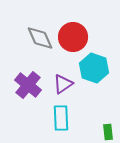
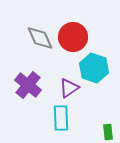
purple triangle: moved 6 px right, 4 px down
